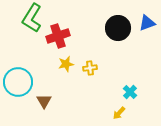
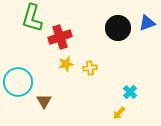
green L-shape: rotated 16 degrees counterclockwise
red cross: moved 2 px right, 1 px down
